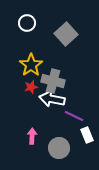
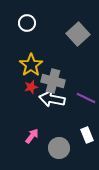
gray square: moved 12 px right
purple line: moved 12 px right, 18 px up
pink arrow: rotated 35 degrees clockwise
